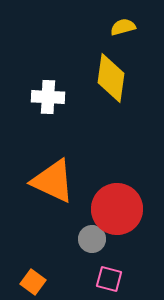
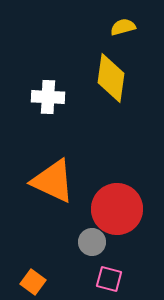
gray circle: moved 3 px down
